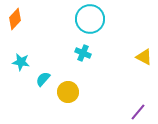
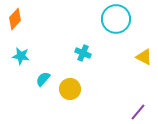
cyan circle: moved 26 px right
cyan star: moved 6 px up
yellow circle: moved 2 px right, 3 px up
